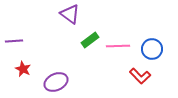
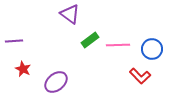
pink line: moved 1 px up
purple ellipse: rotated 15 degrees counterclockwise
